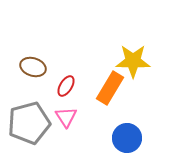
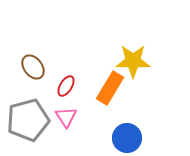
brown ellipse: rotated 35 degrees clockwise
gray pentagon: moved 1 px left, 3 px up
